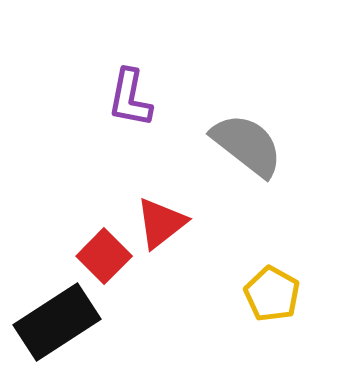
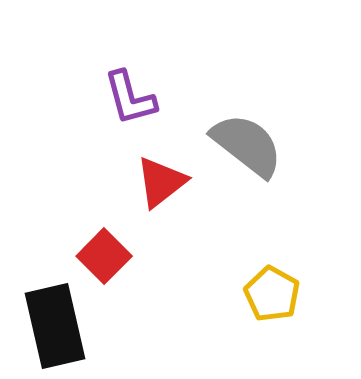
purple L-shape: rotated 26 degrees counterclockwise
red triangle: moved 41 px up
black rectangle: moved 2 px left, 4 px down; rotated 70 degrees counterclockwise
